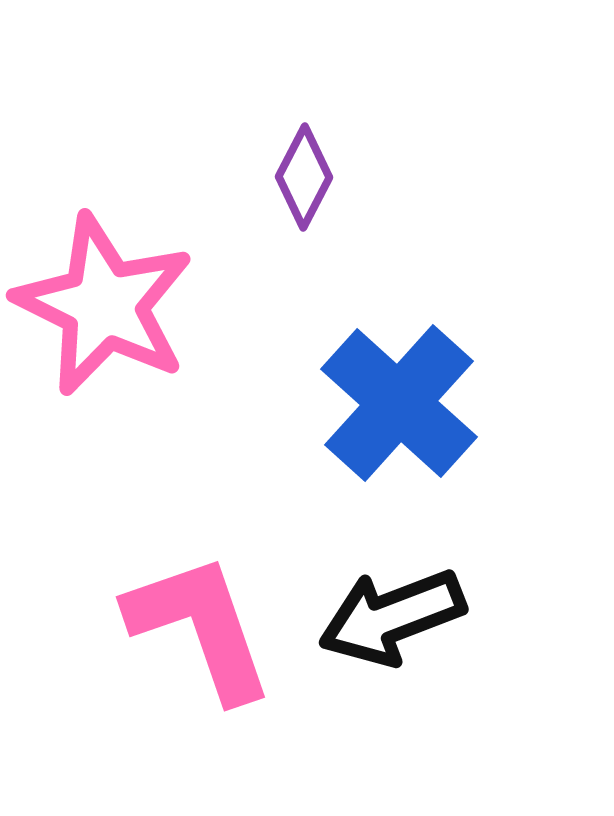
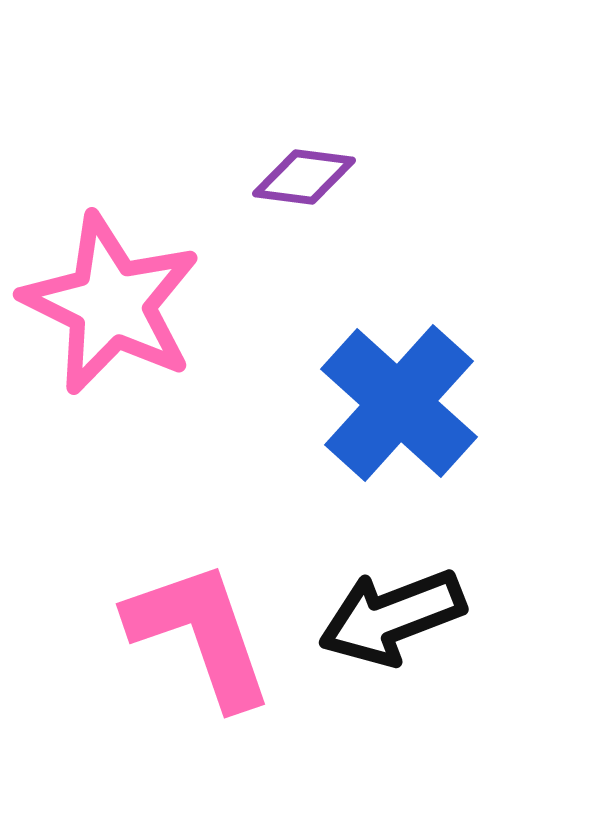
purple diamond: rotated 70 degrees clockwise
pink star: moved 7 px right, 1 px up
pink L-shape: moved 7 px down
